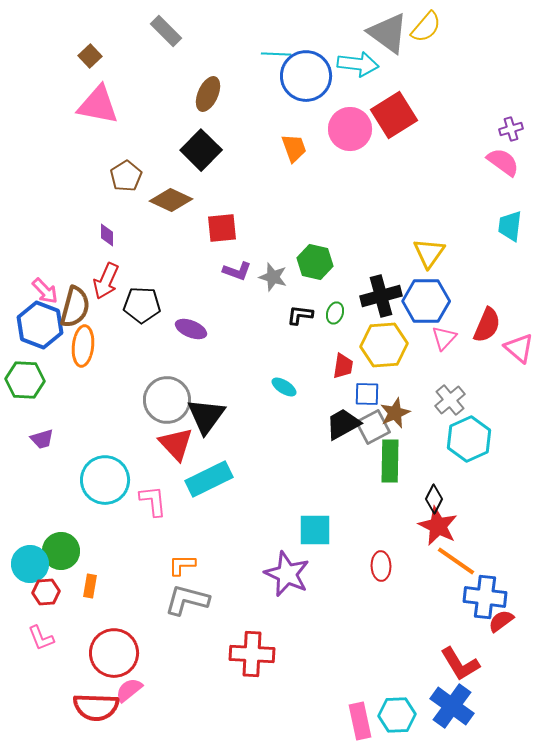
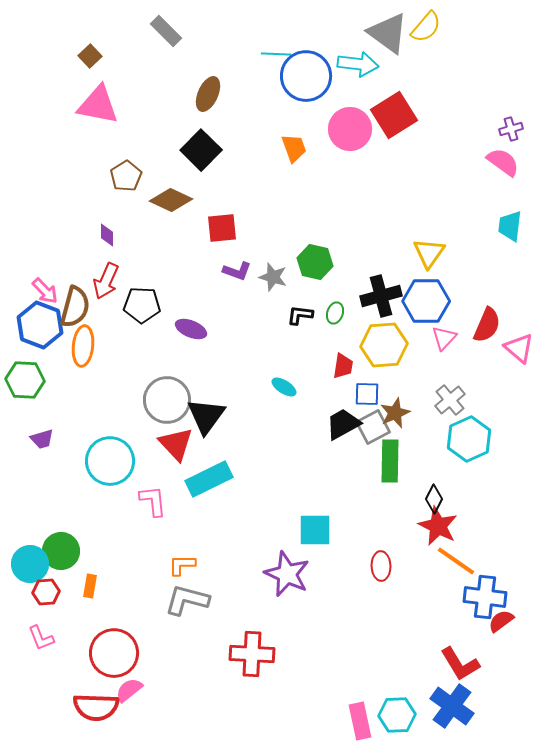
cyan circle at (105, 480): moved 5 px right, 19 px up
